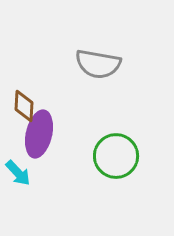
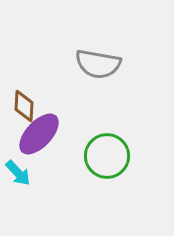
purple ellipse: rotated 30 degrees clockwise
green circle: moved 9 px left
